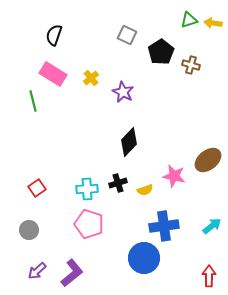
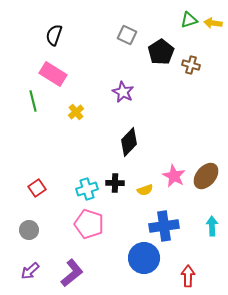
yellow cross: moved 15 px left, 34 px down
brown ellipse: moved 2 px left, 16 px down; rotated 12 degrees counterclockwise
pink star: rotated 15 degrees clockwise
black cross: moved 3 px left; rotated 18 degrees clockwise
cyan cross: rotated 15 degrees counterclockwise
cyan arrow: rotated 54 degrees counterclockwise
purple arrow: moved 7 px left
red arrow: moved 21 px left
